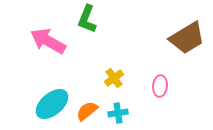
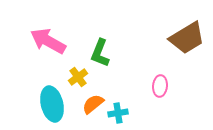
green L-shape: moved 13 px right, 34 px down
yellow cross: moved 36 px left, 1 px up
cyan ellipse: rotated 64 degrees counterclockwise
orange semicircle: moved 6 px right, 7 px up
